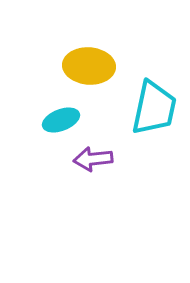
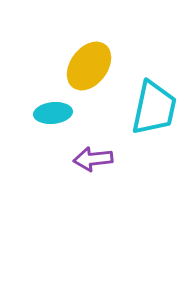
yellow ellipse: rotated 57 degrees counterclockwise
cyan ellipse: moved 8 px left, 7 px up; rotated 15 degrees clockwise
